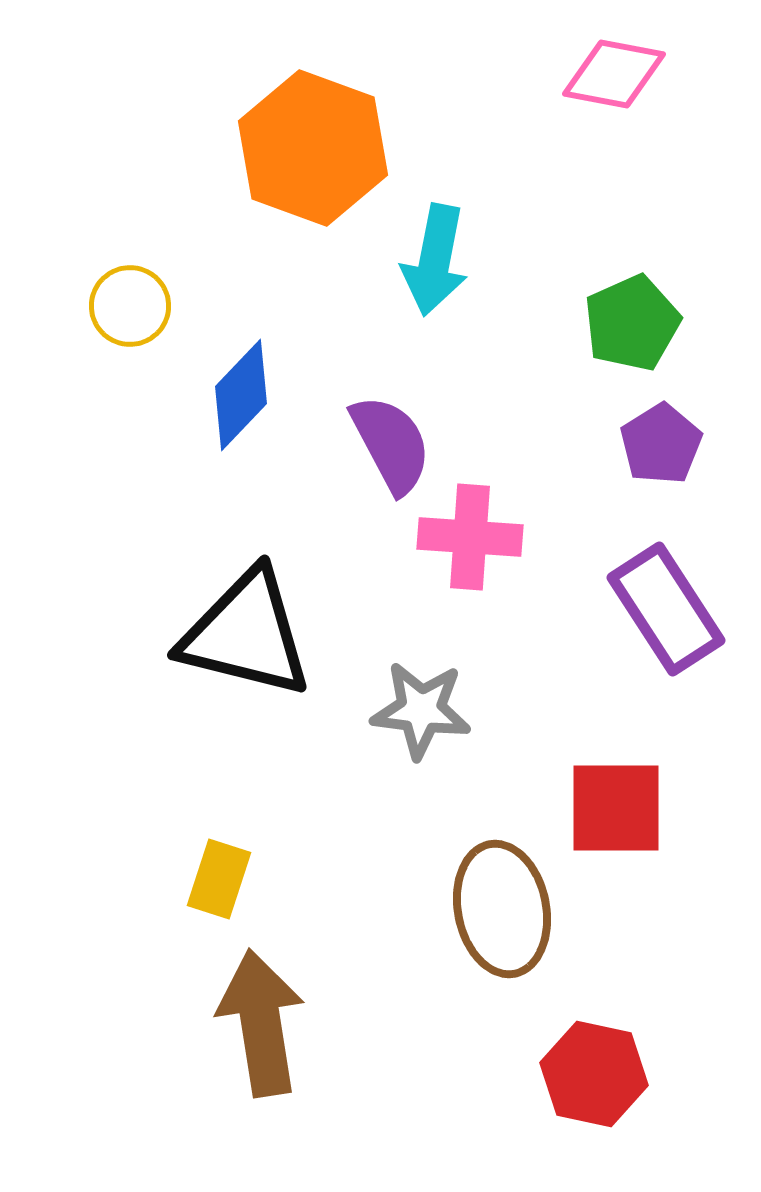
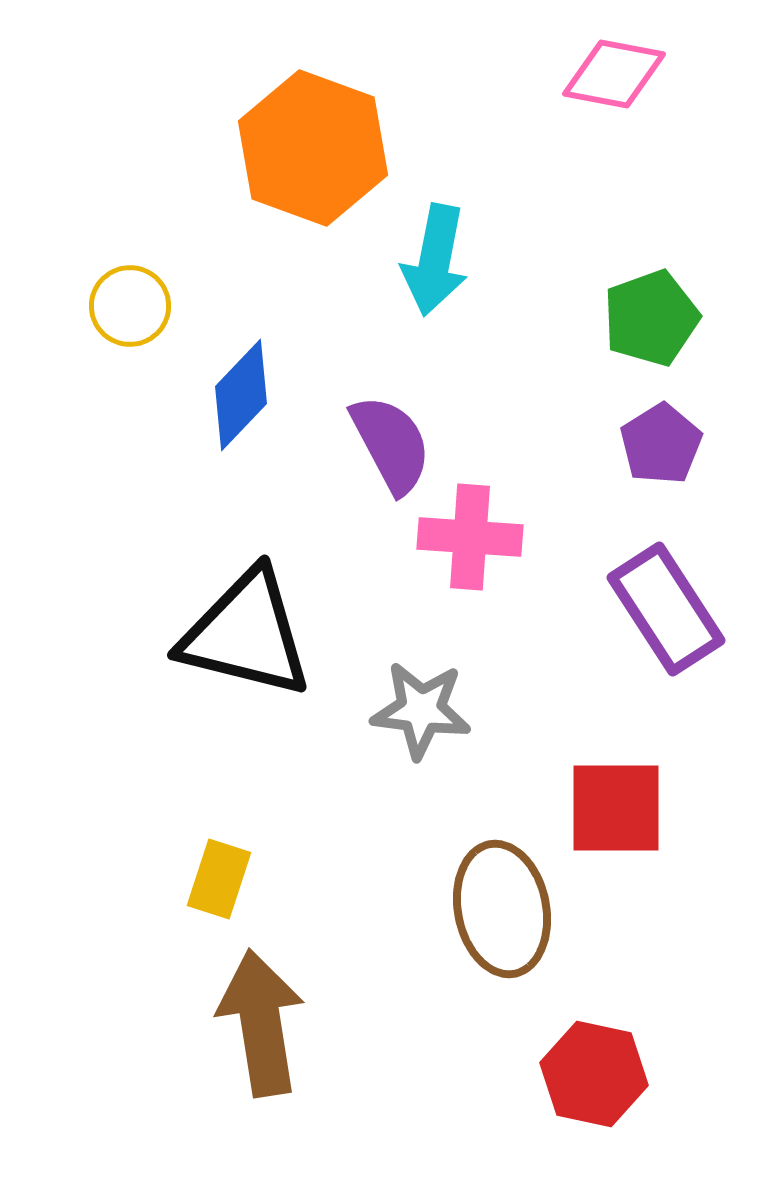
green pentagon: moved 19 px right, 5 px up; rotated 4 degrees clockwise
